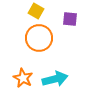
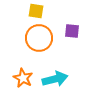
yellow square: rotated 21 degrees counterclockwise
purple square: moved 2 px right, 12 px down
